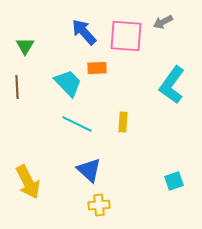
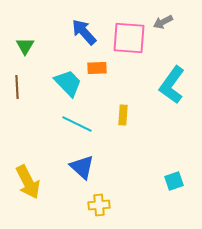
pink square: moved 3 px right, 2 px down
yellow rectangle: moved 7 px up
blue triangle: moved 7 px left, 3 px up
